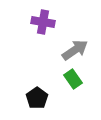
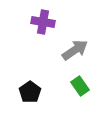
green rectangle: moved 7 px right, 7 px down
black pentagon: moved 7 px left, 6 px up
